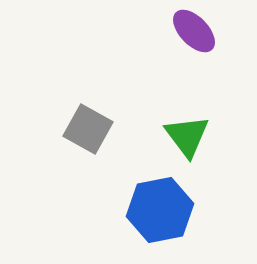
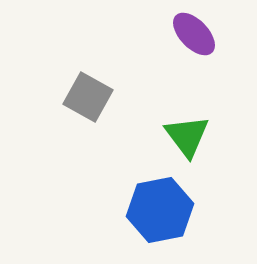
purple ellipse: moved 3 px down
gray square: moved 32 px up
